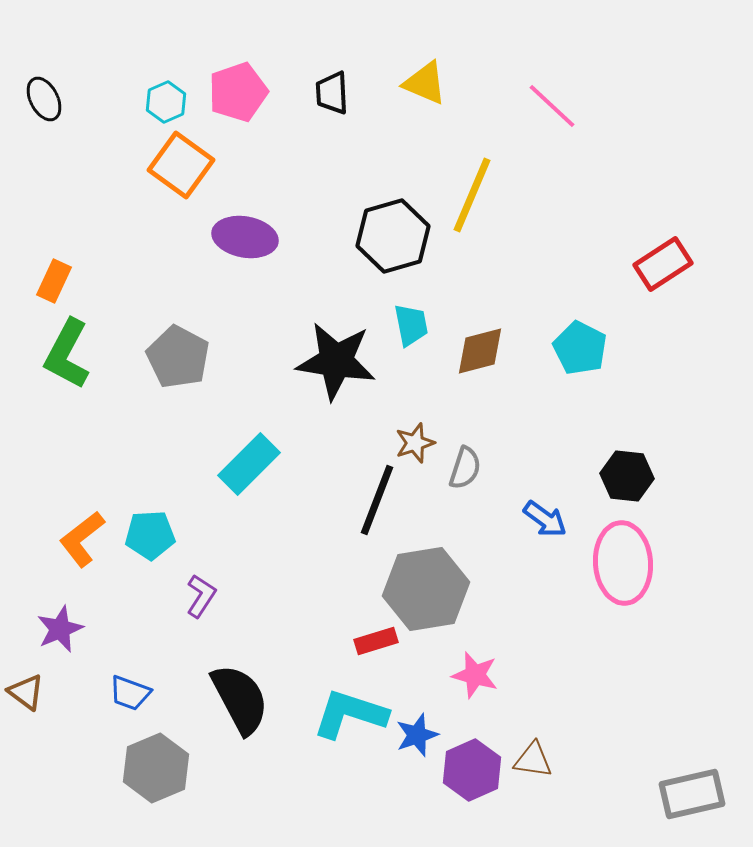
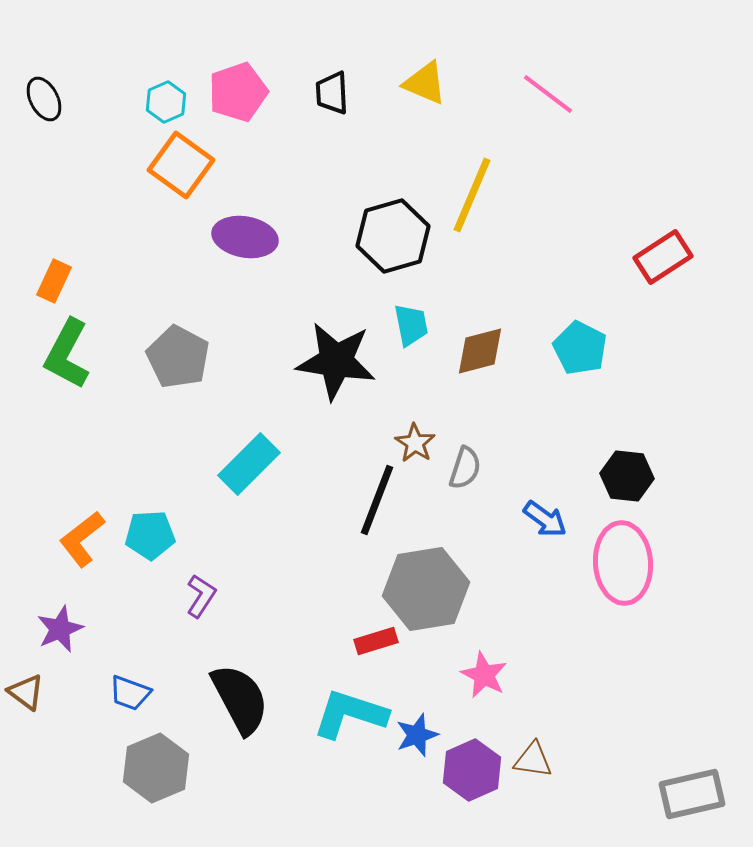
pink line at (552, 106): moved 4 px left, 12 px up; rotated 6 degrees counterclockwise
red rectangle at (663, 264): moved 7 px up
brown star at (415, 443): rotated 21 degrees counterclockwise
pink star at (475, 675): moved 9 px right; rotated 12 degrees clockwise
